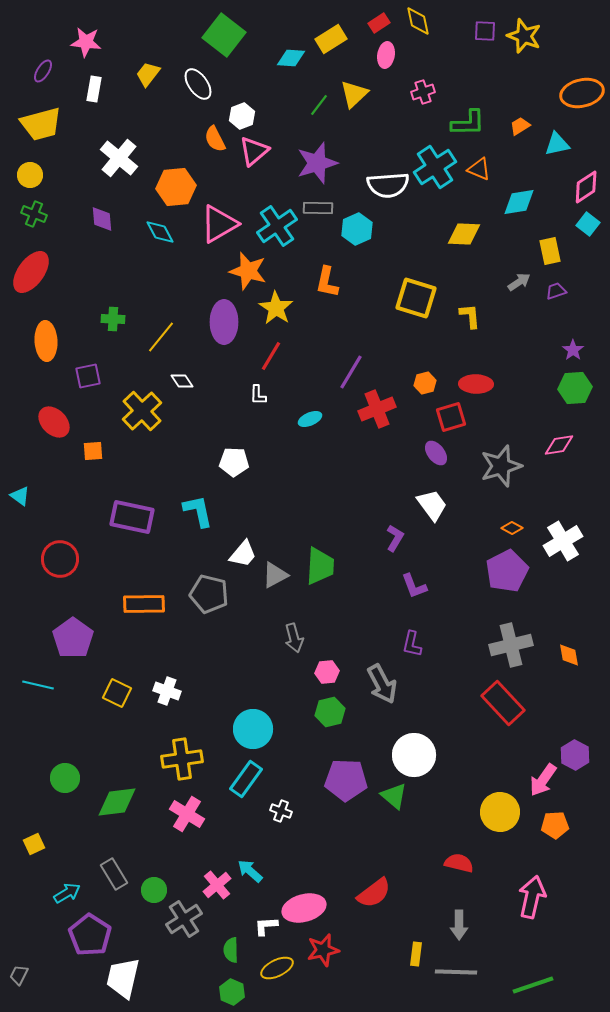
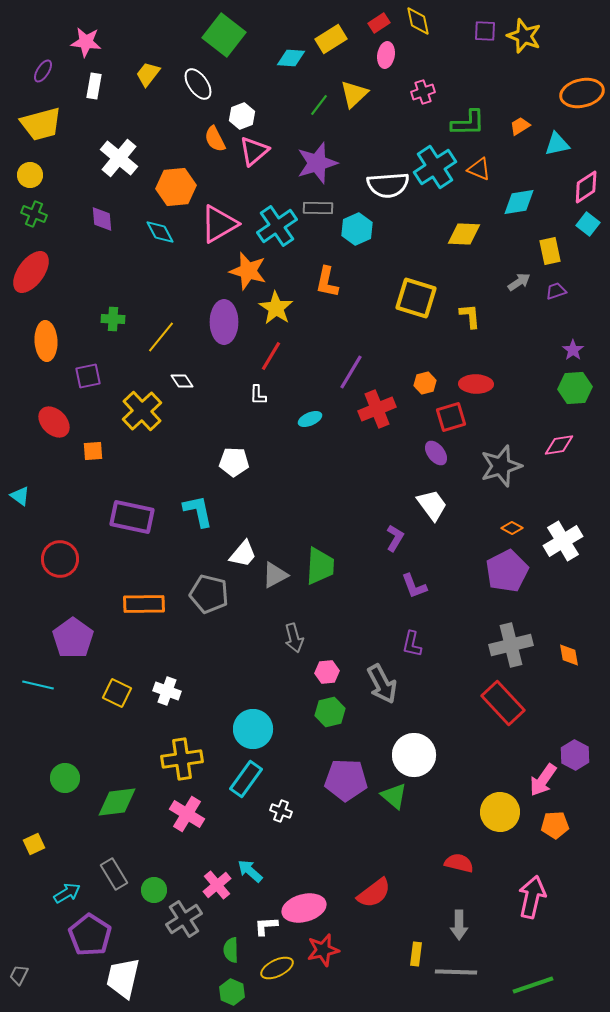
white rectangle at (94, 89): moved 3 px up
